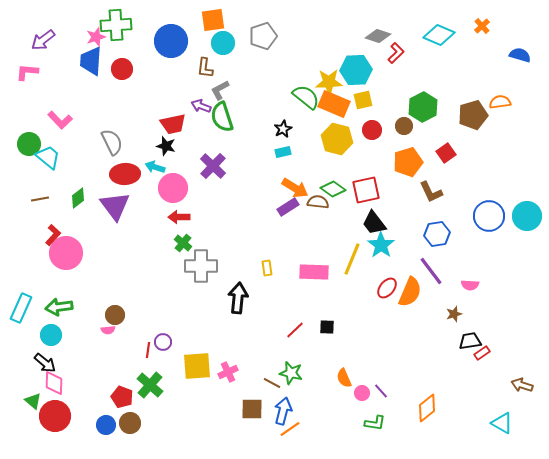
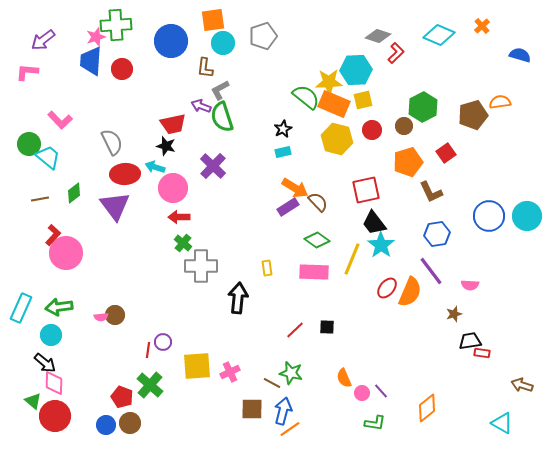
green diamond at (333, 189): moved 16 px left, 51 px down
green diamond at (78, 198): moved 4 px left, 5 px up
brown semicircle at (318, 202): rotated 40 degrees clockwise
pink semicircle at (108, 330): moved 7 px left, 13 px up
red rectangle at (482, 353): rotated 42 degrees clockwise
pink cross at (228, 372): moved 2 px right
